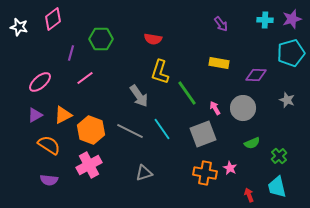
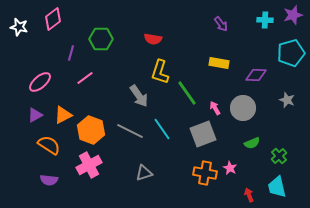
purple star: moved 1 px right, 4 px up
